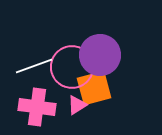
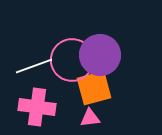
pink circle: moved 7 px up
pink triangle: moved 13 px right, 13 px down; rotated 25 degrees clockwise
